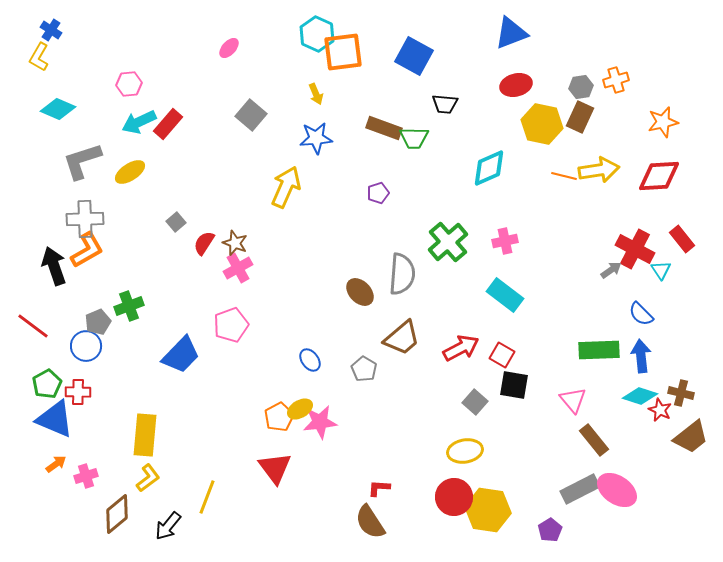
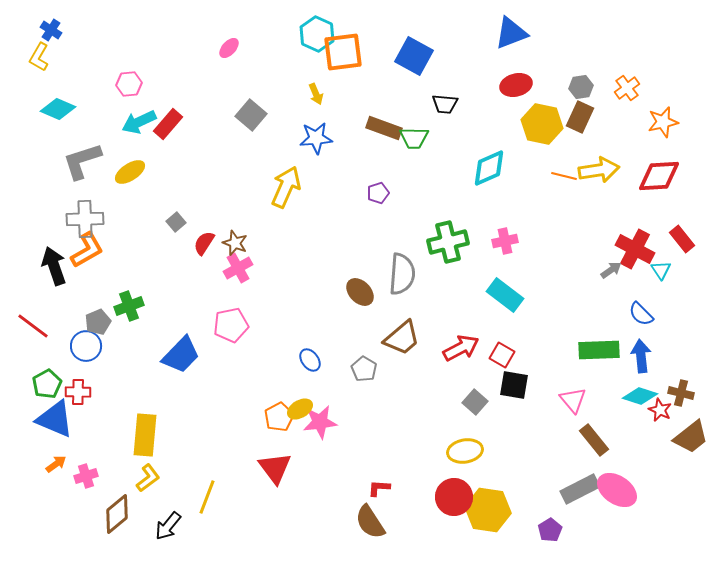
orange cross at (616, 80): moved 11 px right, 8 px down; rotated 20 degrees counterclockwise
green cross at (448, 242): rotated 27 degrees clockwise
pink pentagon at (231, 325): rotated 8 degrees clockwise
